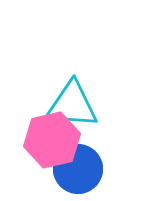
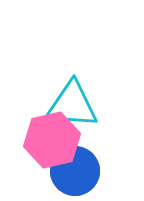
blue circle: moved 3 px left, 2 px down
